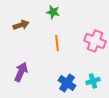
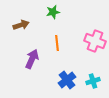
green star: rotated 24 degrees counterclockwise
purple arrow: moved 11 px right, 13 px up
blue cross: moved 3 px up; rotated 18 degrees clockwise
